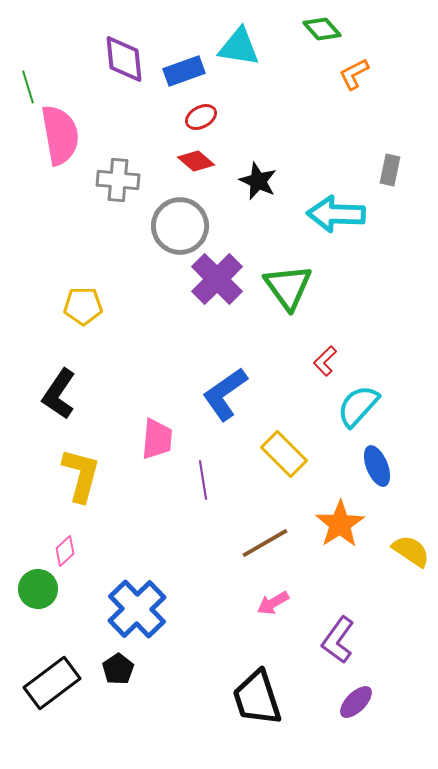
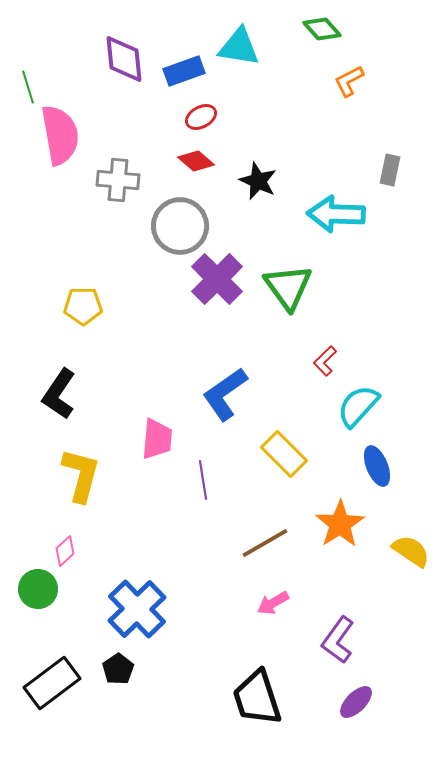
orange L-shape: moved 5 px left, 7 px down
